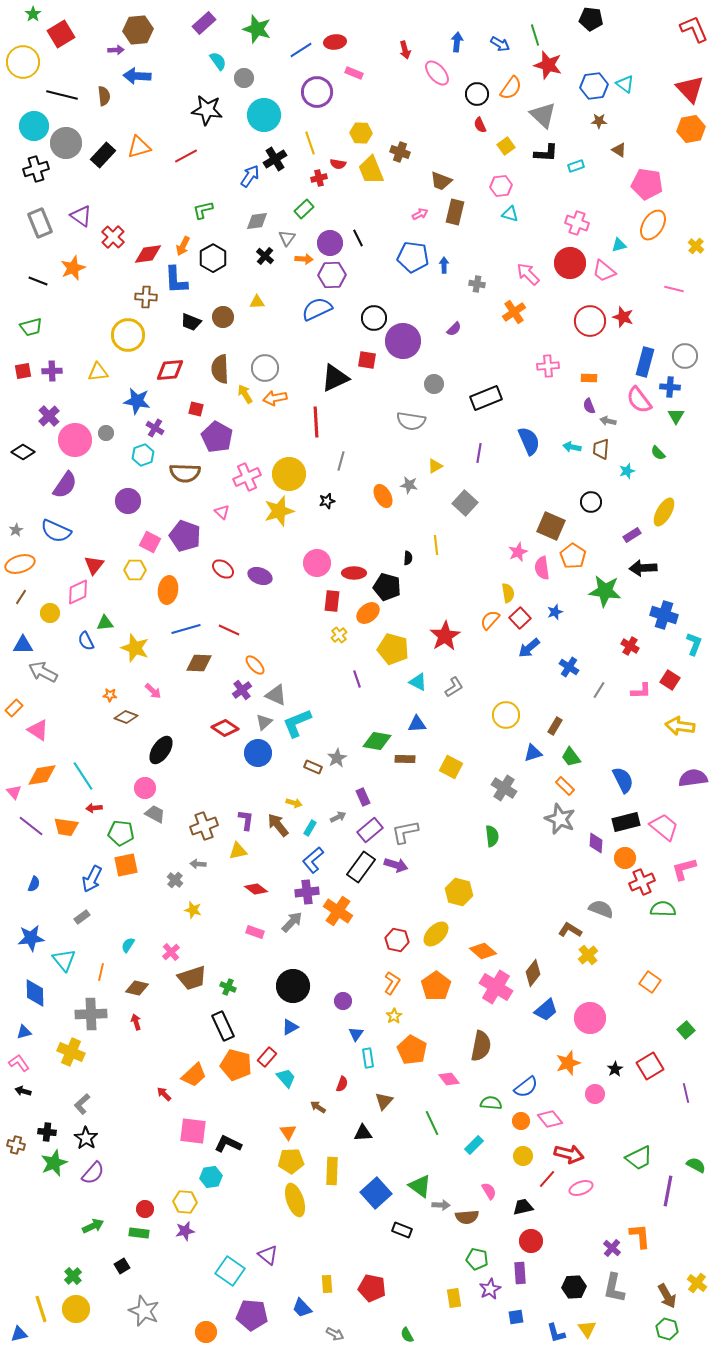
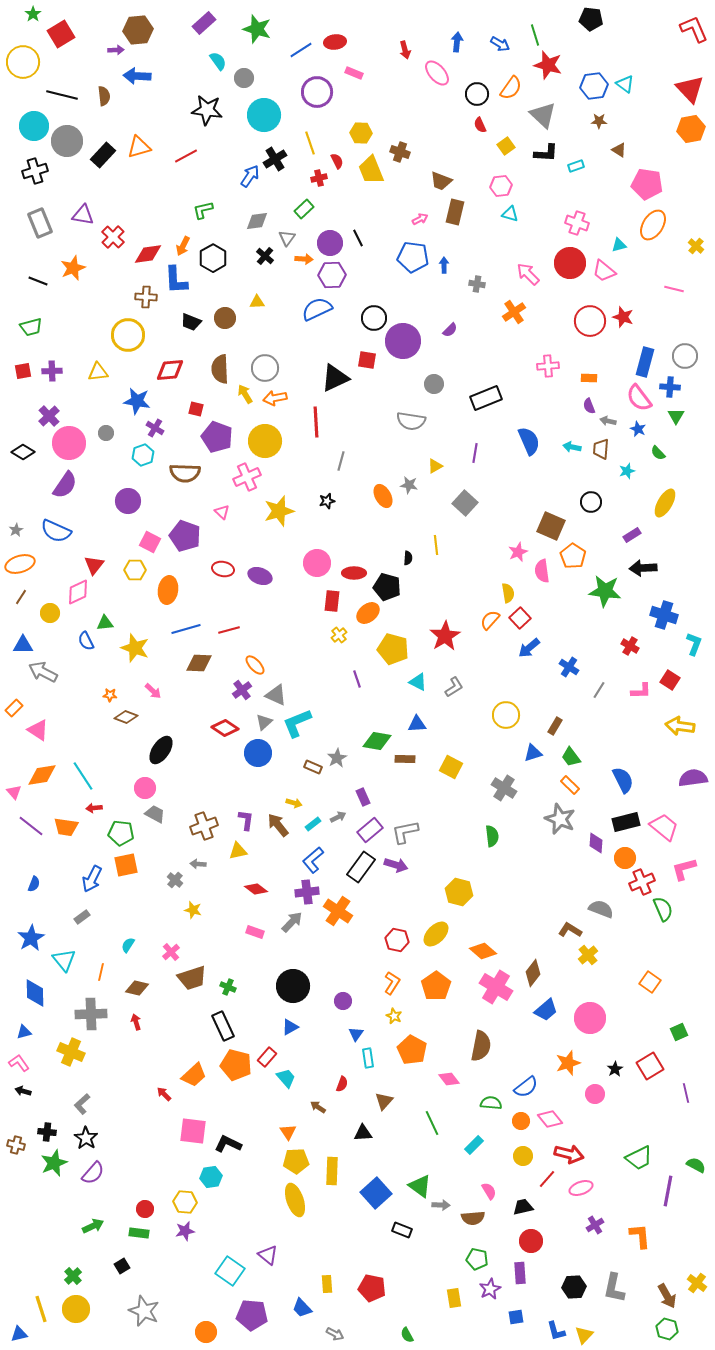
gray circle at (66, 143): moved 1 px right, 2 px up
red semicircle at (338, 164): moved 1 px left, 3 px up; rotated 126 degrees counterclockwise
black cross at (36, 169): moved 1 px left, 2 px down
pink arrow at (420, 214): moved 5 px down
purple triangle at (81, 216): moved 2 px right, 1 px up; rotated 25 degrees counterclockwise
brown circle at (223, 317): moved 2 px right, 1 px down
purple semicircle at (454, 329): moved 4 px left, 1 px down
pink semicircle at (639, 400): moved 2 px up
purple pentagon at (217, 437): rotated 8 degrees counterclockwise
pink circle at (75, 440): moved 6 px left, 3 px down
purple line at (479, 453): moved 4 px left
yellow circle at (289, 474): moved 24 px left, 33 px up
yellow ellipse at (664, 512): moved 1 px right, 9 px up
pink semicircle at (542, 568): moved 3 px down
red ellipse at (223, 569): rotated 25 degrees counterclockwise
blue star at (555, 612): moved 83 px right, 183 px up; rotated 28 degrees counterclockwise
red line at (229, 630): rotated 40 degrees counterclockwise
orange rectangle at (565, 786): moved 5 px right, 1 px up
cyan rectangle at (310, 828): moved 3 px right, 4 px up; rotated 21 degrees clockwise
green semicircle at (663, 909): rotated 65 degrees clockwise
blue star at (31, 938): rotated 24 degrees counterclockwise
yellow star at (394, 1016): rotated 14 degrees counterclockwise
green square at (686, 1030): moved 7 px left, 2 px down; rotated 18 degrees clockwise
yellow pentagon at (291, 1161): moved 5 px right
brown semicircle at (467, 1217): moved 6 px right, 1 px down
purple cross at (612, 1248): moved 17 px left, 23 px up; rotated 18 degrees clockwise
yellow triangle at (587, 1329): moved 3 px left, 6 px down; rotated 18 degrees clockwise
blue L-shape at (556, 1333): moved 2 px up
